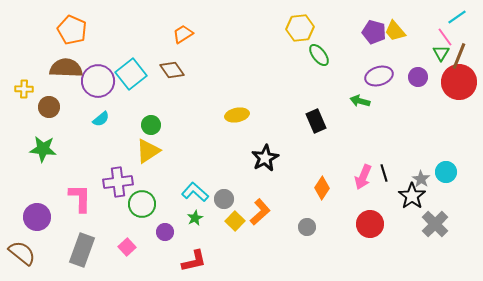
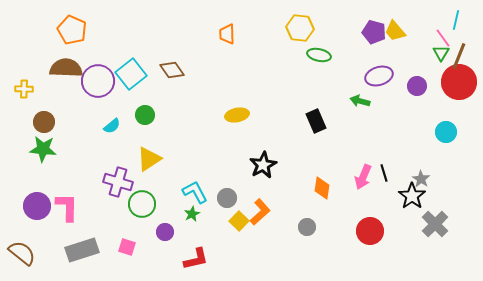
cyan line at (457, 17): moved 1 px left, 3 px down; rotated 42 degrees counterclockwise
yellow hexagon at (300, 28): rotated 12 degrees clockwise
orange trapezoid at (183, 34): moved 44 px right; rotated 60 degrees counterclockwise
pink line at (445, 37): moved 2 px left, 1 px down
green ellipse at (319, 55): rotated 40 degrees counterclockwise
purple circle at (418, 77): moved 1 px left, 9 px down
brown circle at (49, 107): moved 5 px left, 15 px down
cyan semicircle at (101, 119): moved 11 px right, 7 px down
green circle at (151, 125): moved 6 px left, 10 px up
yellow triangle at (148, 151): moved 1 px right, 8 px down
black star at (265, 158): moved 2 px left, 7 px down
cyan circle at (446, 172): moved 40 px up
purple cross at (118, 182): rotated 24 degrees clockwise
orange diamond at (322, 188): rotated 25 degrees counterclockwise
cyan L-shape at (195, 192): rotated 20 degrees clockwise
pink L-shape at (80, 198): moved 13 px left, 9 px down
gray circle at (224, 199): moved 3 px right, 1 px up
purple circle at (37, 217): moved 11 px up
green star at (195, 218): moved 3 px left, 4 px up
yellow square at (235, 221): moved 4 px right
red circle at (370, 224): moved 7 px down
pink square at (127, 247): rotated 30 degrees counterclockwise
gray rectangle at (82, 250): rotated 52 degrees clockwise
red L-shape at (194, 261): moved 2 px right, 2 px up
